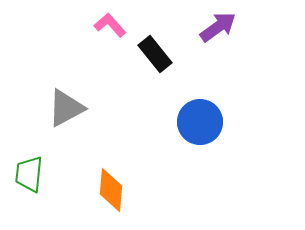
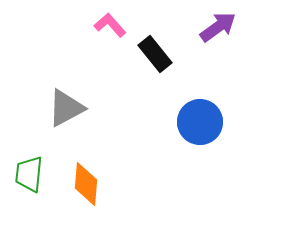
orange diamond: moved 25 px left, 6 px up
